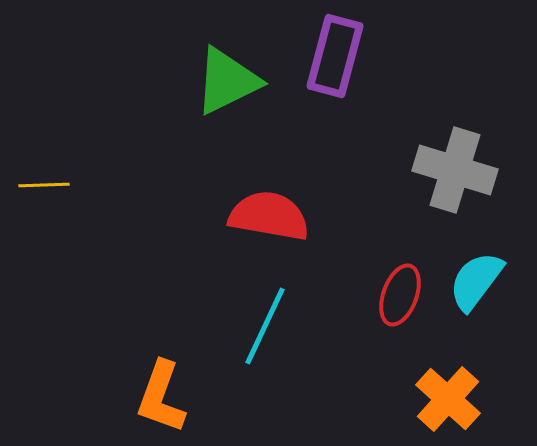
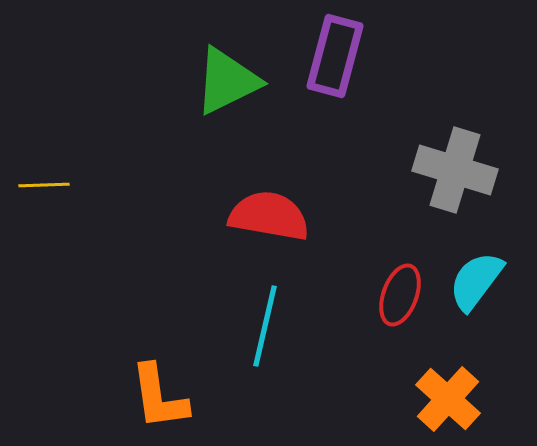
cyan line: rotated 12 degrees counterclockwise
orange L-shape: moved 2 px left; rotated 28 degrees counterclockwise
